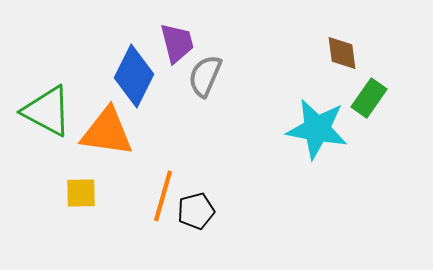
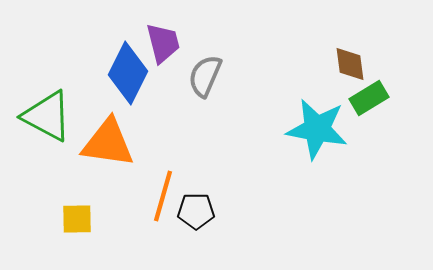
purple trapezoid: moved 14 px left
brown diamond: moved 8 px right, 11 px down
blue diamond: moved 6 px left, 3 px up
green rectangle: rotated 24 degrees clockwise
green triangle: moved 5 px down
orange triangle: moved 1 px right, 11 px down
yellow square: moved 4 px left, 26 px down
black pentagon: rotated 15 degrees clockwise
